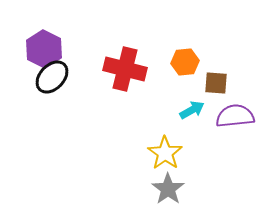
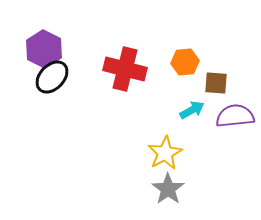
yellow star: rotated 8 degrees clockwise
